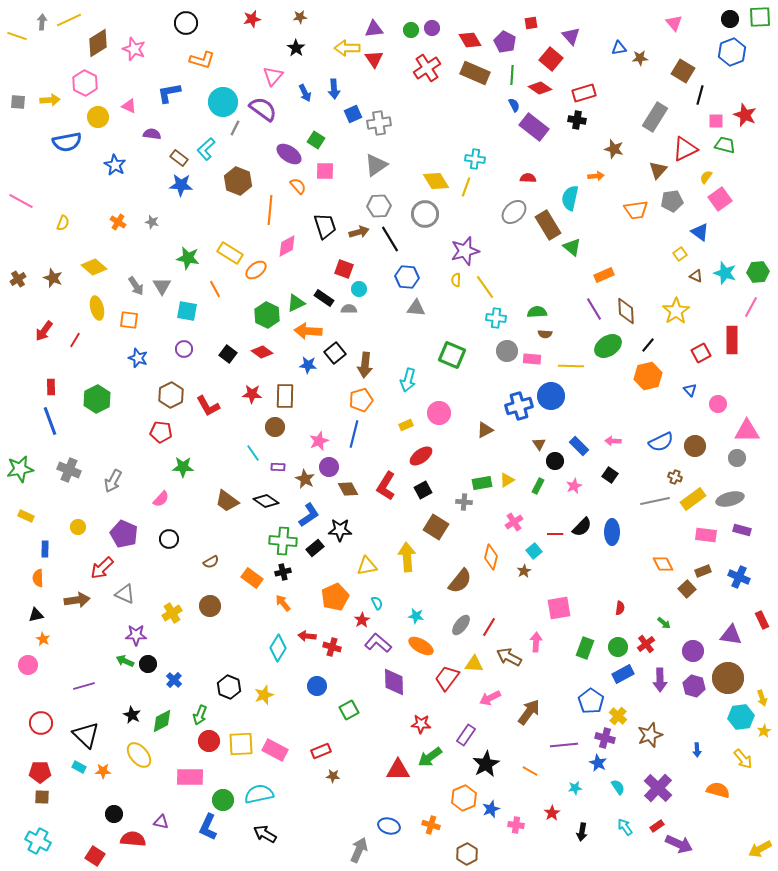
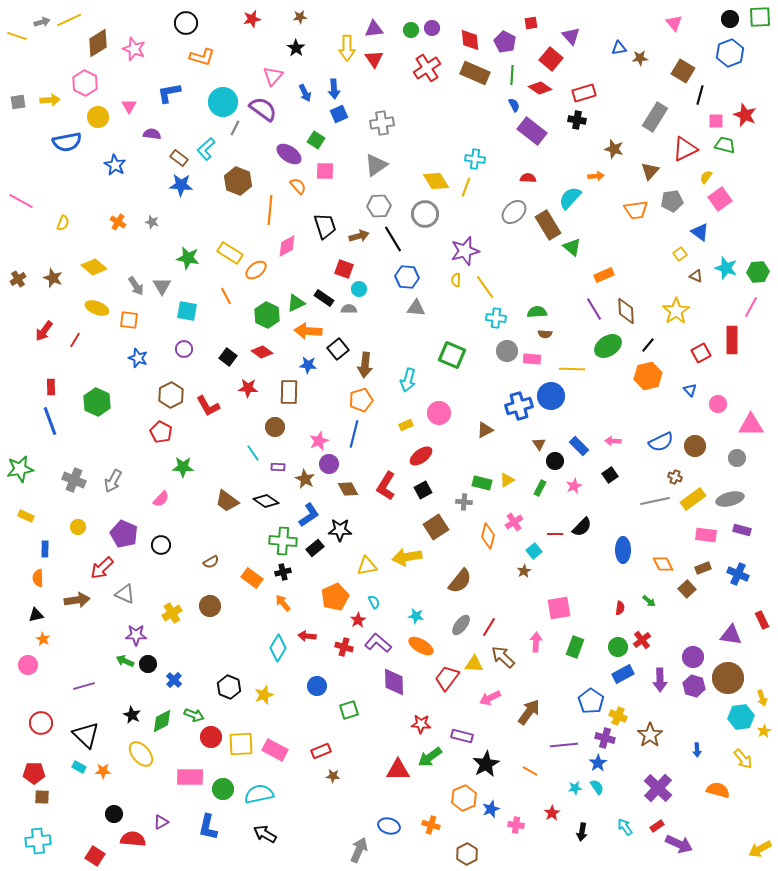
gray arrow at (42, 22): rotated 70 degrees clockwise
red diamond at (470, 40): rotated 25 degrees clockwise
yellow arrow at (347, 48): rotated 90 degrees counterclockwise
blue hexagon at (732, 52): moved 2 px left, 1 px down
orange L-shape at (202, 60): moved 3 px up
gray square at (18, 102): rotated 14 degrees counterclockwise
pink triangle at (129, 106): rotated 35 degrees clockwise
blue square at (353, 114): moved 14 px left
gray cross at (379, 123): moved 3 px right
purple rectangle at (534, 127): moved 2 px left, 4 px down
brown triangle at (658, 170): moved 8 px left, 1 px down
cyan semicircle at (570, 198): rotated 30 degrees clockwise
brown arrow at (359, 232): moved 4 px down
black line at (390, 239): moved 3 px right
cyan star at (725, 273): moved 1 px right, 5 px up
orange line at (215, 289): moved 11 px right, 7 px down
yellow ellipse at (97, 308): rotated 55 degrees counterclockwise
black square at (335, 353): moved 3 px right, 4 px up
black square at (228, 354): moved 3 px down
yellow line at (571, 366): moved 1 px right, 3 px down
red star at (252, 394): moved 4 px left, 6 px up
brown rectangle at (285, 396): moved 4 px right, 4 px up
green hexagon at (97, 399): moved 3 px down; rotated 8 degrees counterclockwise
pink triangle at (747, 431): moved 4 px right, 6 px up
red pentagon at (161, 432): rotated 20 degrees clockwise
purple circle at (329, 467): moved 3 px up
gray cross at (69, 470): moved 5 px right, 10 px down
black square at (610, 475): rotated 21 degrees clockwise
green rectangle at (482, 483): rotated 24 degrees clockwise
green rectangle at (538, 486): moved 2 px right, 2 px down
brown square at (436, 527): rotated 25 degrees clockwise
blue ellipse at (612, 532): moved 11 px right, 18 px down
black circle at (169, 539): moved 8 px left, 6 px down
yellow arrow at (407, 557): rotated 96 degrees counterclockwise
orange diamond at (491, 557): moved 3 px left, 21 px up
brown rectangle at (703, 571): moved 3 px up
blue cross at (739, 577): moved 1 px left, 3 px up
cyan semicircle at (377, 603): moved 3 px left, 1 px up
red star at (362, 620): moved 4 px left
green arrow at (664, 623): moved 15 px left, 22 px up
red cross at (646, 644): moved 4 px left, 4 px up
red cross at (332, 647): moved 12 px right
green rectangle at (585, 648): moved 10 px left, 1 px up
purple circle at (693, 651): moved 6 px down
brown arrow at (509, 657): moved 6 px left; rotated 15 degrees clockwise
green square at (349, 710): rotated 12 degrees clockwise
green arrow at (200, 715): moved 6 px left; rotated 90 degrees counterclockwise
yellow cross at (618, 716): rotated 18 degrees counterclockwise
purple rectangle at (466, 735): moved 4 px left, 1 px down; rotated 70 degrees clockwise
brown star at (650, 735): rotated 15 degrees counterclockwise
red circle at (209, 741): moved 2 px right, 4 px up
yellow ellipse at (139, 755): moved 2 px right, 1 px up
blue star at (598, 763): rotated 12 degrees clockwise
red pentagon at (40, 772): moved 6 px left, 1 px down
cyan semicircle at (618, 787): moved 21 px left
green circle at (223, 800): moved 11 px up
purple triangle at (161, 822): rotated 42 degrees counterclockwise
blue L-shape at (208, 827): rotated 12 degrees counterclockwise
cyan cross at (38, 841): rotated 35 degrees counterclockwise
